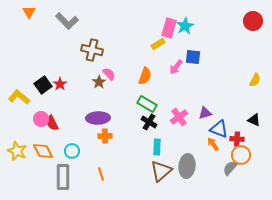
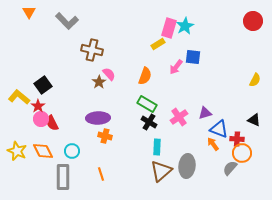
red star: moved 22 px left, 22 px down
orange cross: rotated 16 degrees clockwise
orange circle: moved 1 px right, 2 px up
